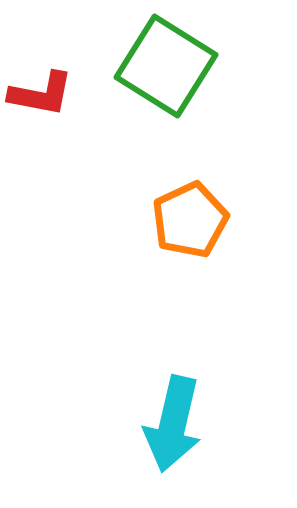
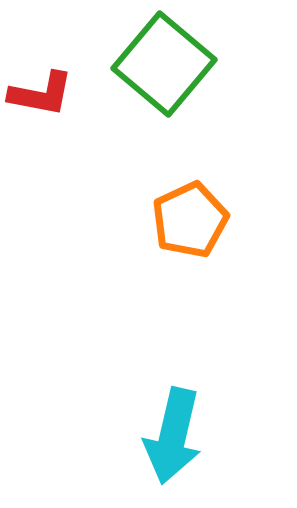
green square: moved 2 px left, 2 px up; rotated 8 degrees clockwise
cyan arrow: moved 12 px down
